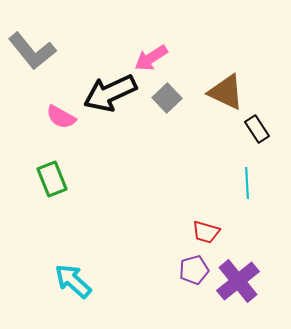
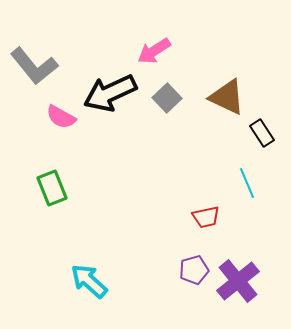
gray L-shape: moved 2 px right, 15 px down
pink arrow: moved 3 px right, 7 px up
brown triangle: moved 1 px right, 5 px down
black rectangle: moved 5 px right, 4 px down
green rectangle: moved 9 px down
cyan line: rotated 20 degrees counterclockwise
red trapezoid: moved 15 px up; rotated 28 degrees counterclockwise
cyan arrow: moved 16 px right
